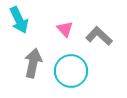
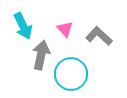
cyan arrow: moved 4 px right, 6 px down
gray arrow: moved 8 px right, 8 px up
cyan circle: moved 3 px down
